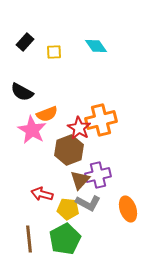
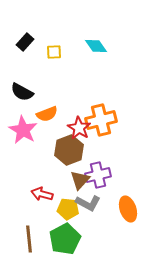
pink star: moved 9 px left
